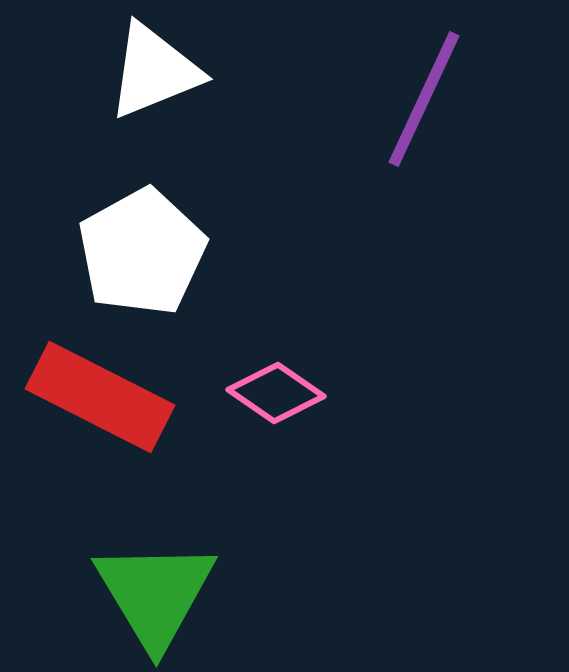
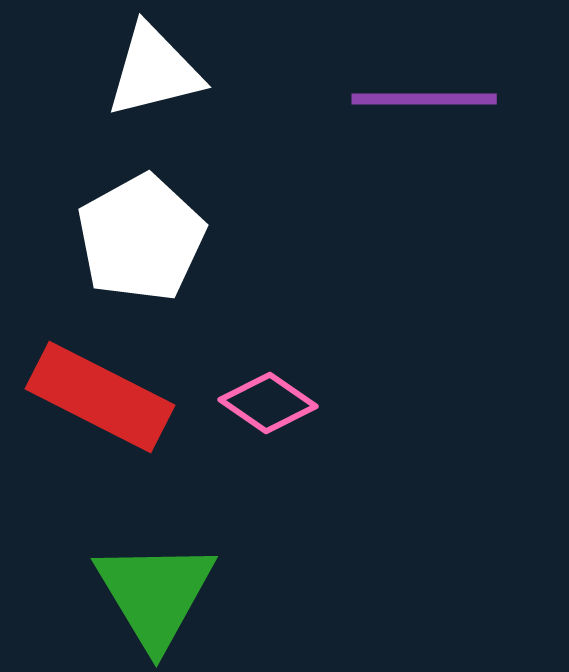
white triangle: rotated 8 degrees clockwise
purple line: rotated 65 degrees clockwise
white pentagon: moved 1 px left, 14 px up
pink diamond: moved 8 px left, 10 px down
